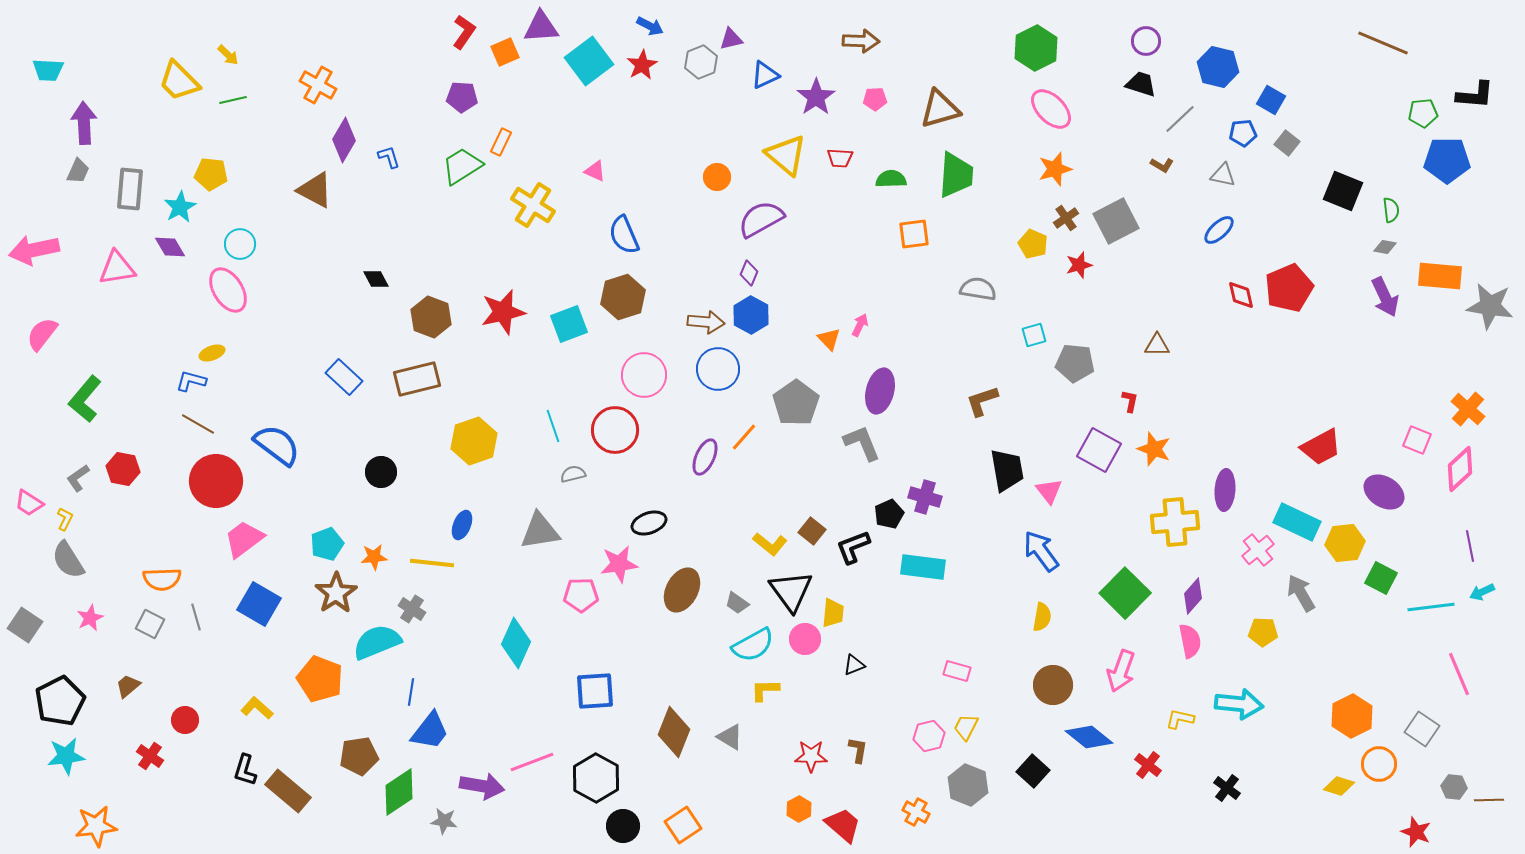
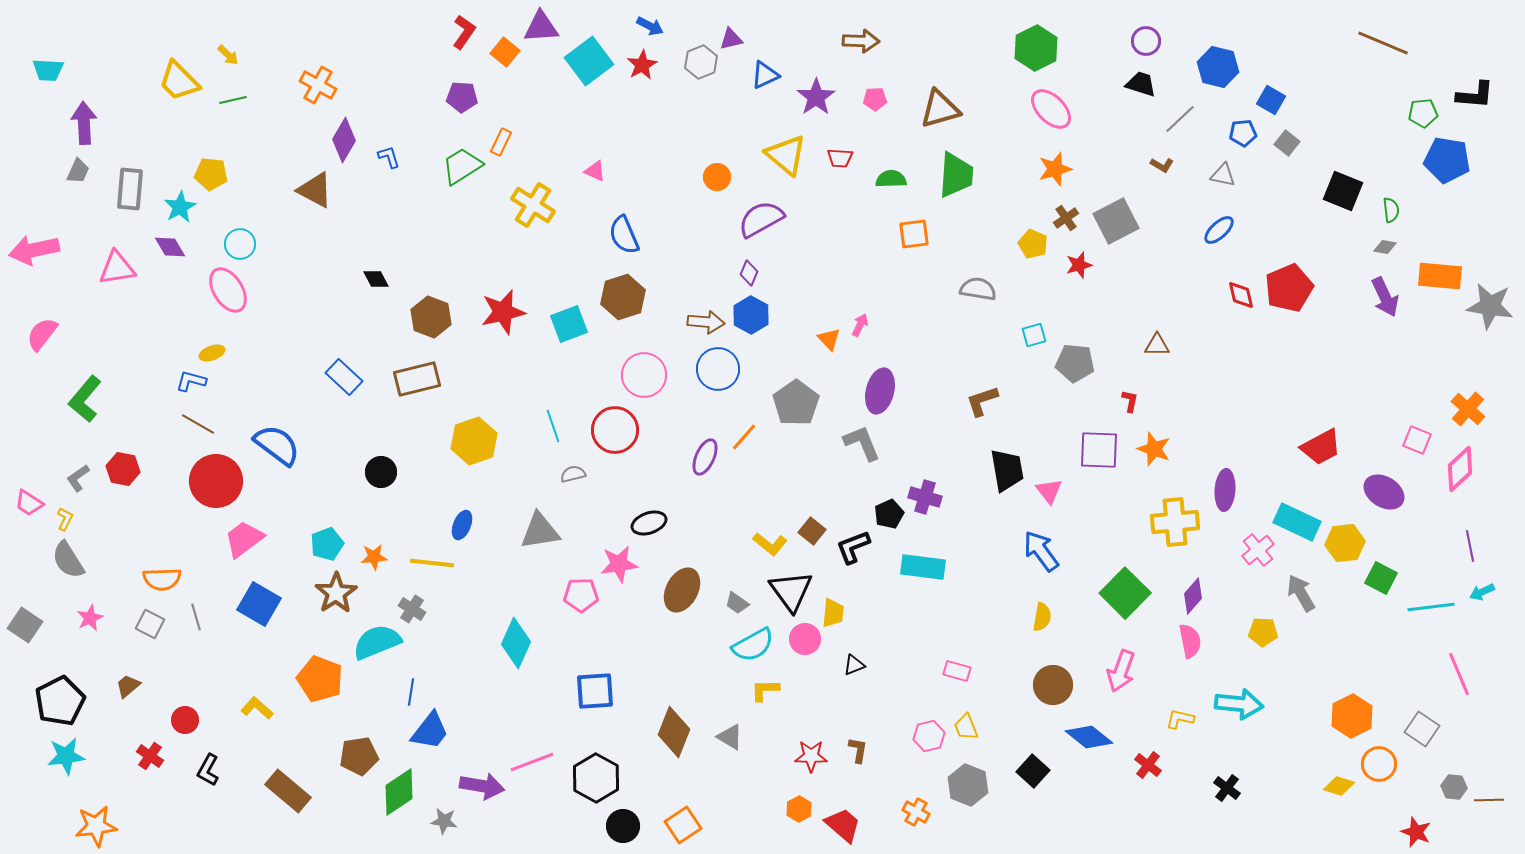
orange square at (505, 52): rotated 28 degrees counterclockwise
blue pentagon at (1447, 160): rotated 9 degrees clockwise
purple square at (1099, 450): rotated 27 degrees counterclockwise
yellow trapezoid at (966, 727): rotated 48 degrees counterclockwise
black L-shape at (245, 770): moved 37 px left; rotated 12 degrees clockwise
